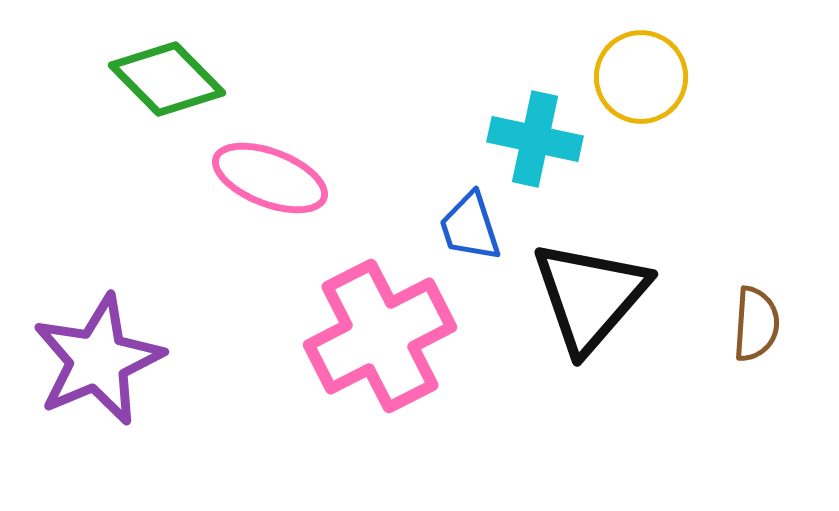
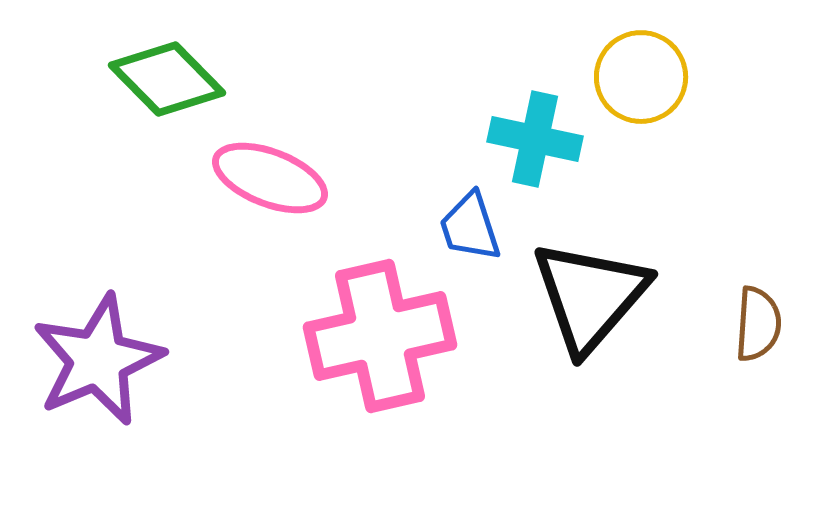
brown semicircle: moved 2 px right
pink cross: rotated 14 degrees clockwise
